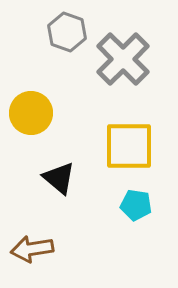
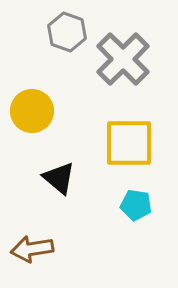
yellow circle: moved 1 px right, 2 px up
yellow square: moved 3 px up
